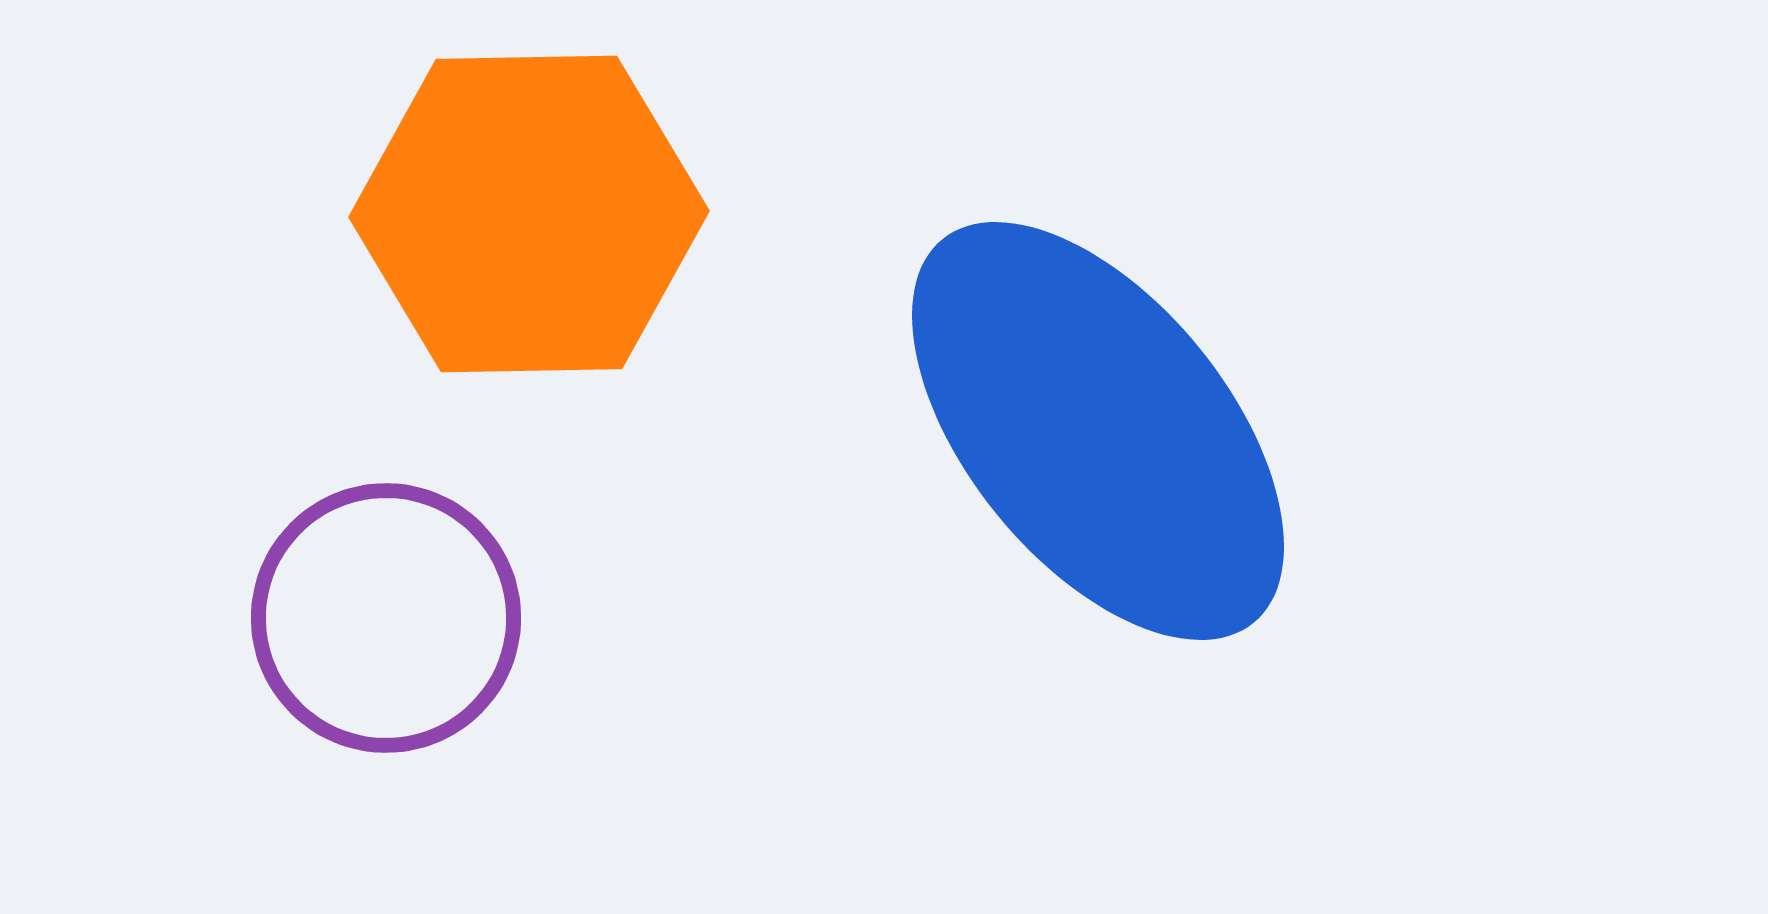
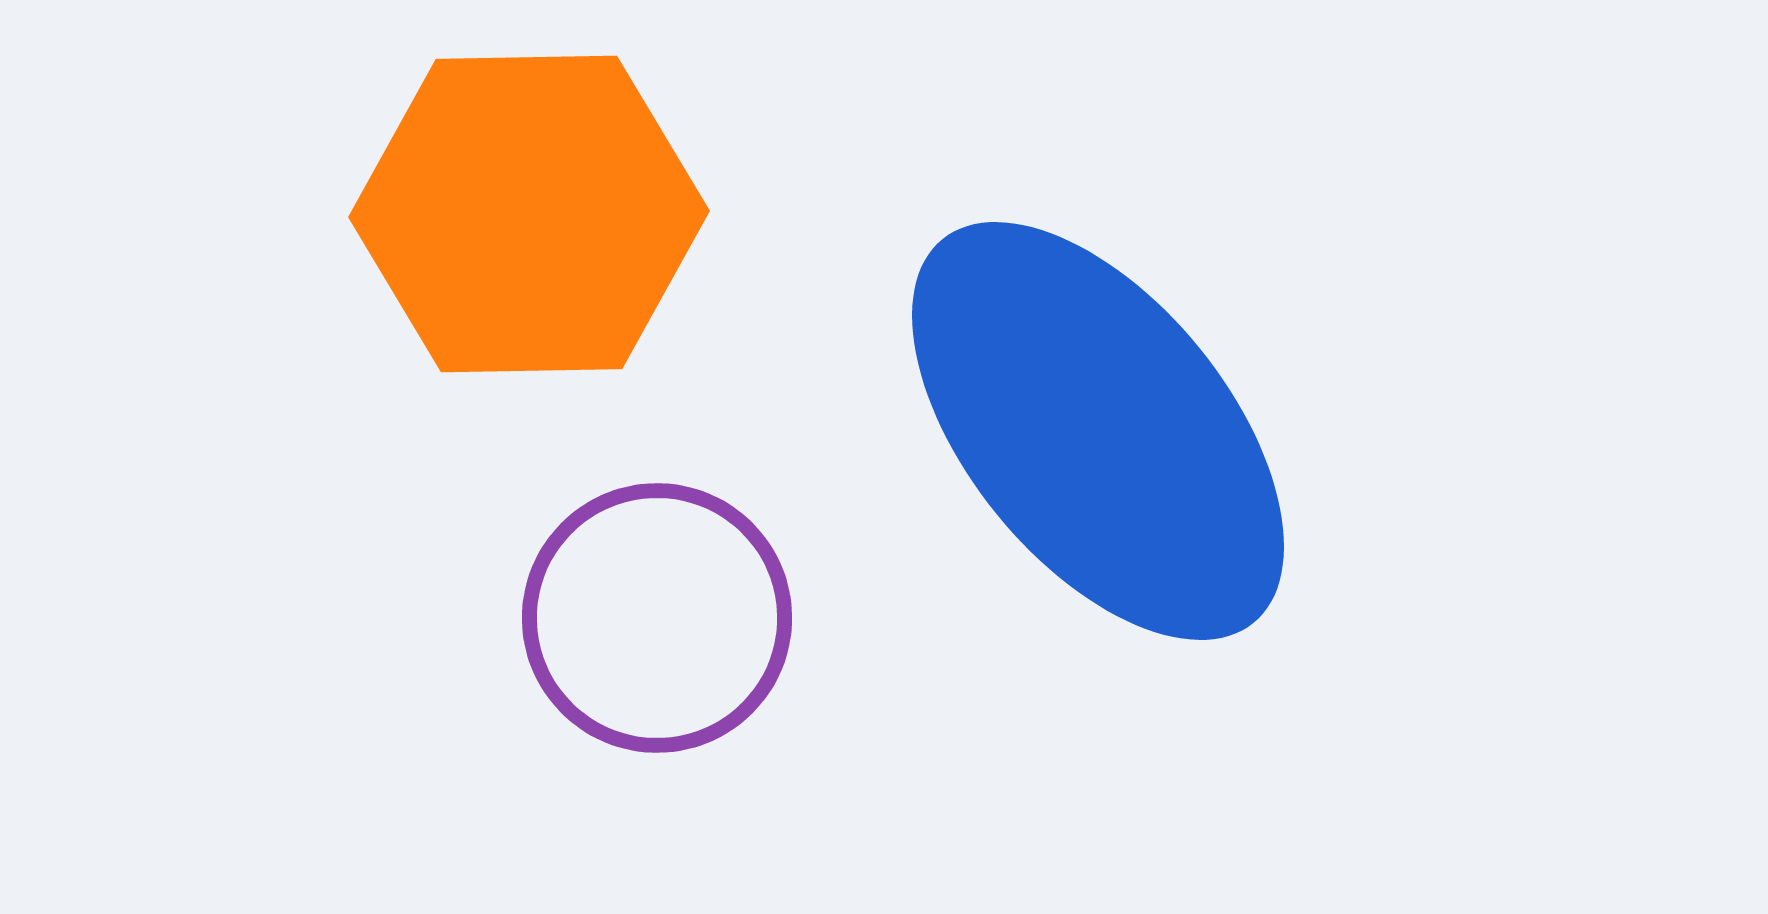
purple circle: moved 271 px right
